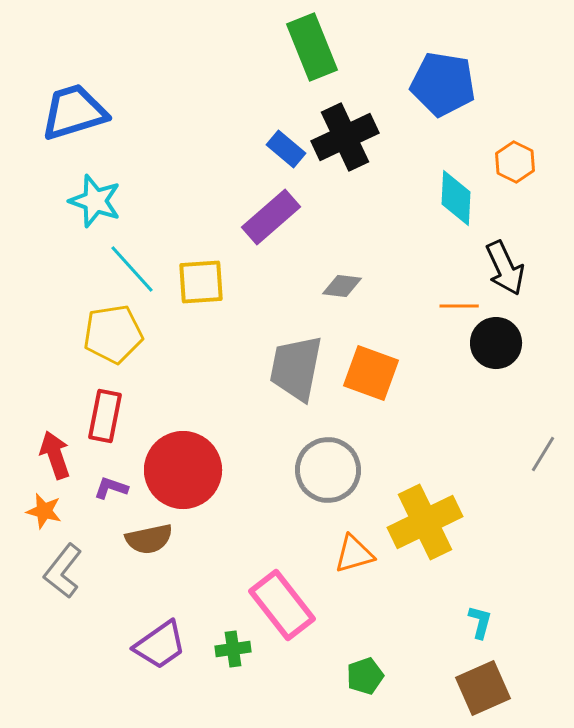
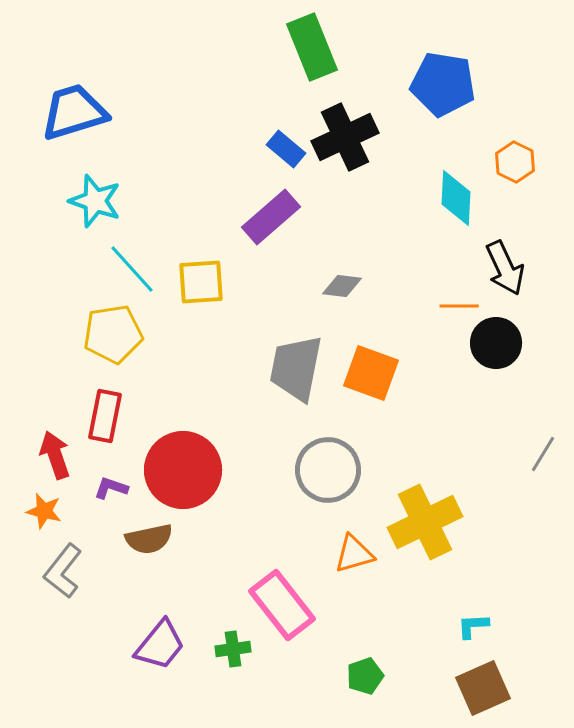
cyan L-shape: moved 7 px left, 4 px down; rotated 108 degrees counterclockwise
purple trapezoid: rotated 16 degrees counterclockwise
